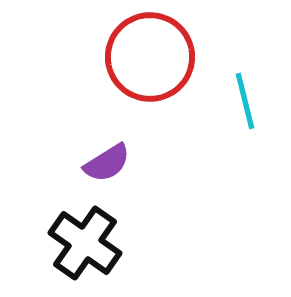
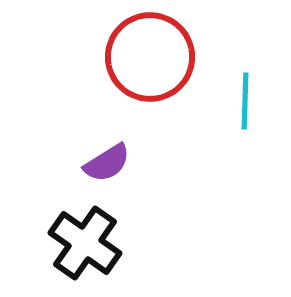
cyan line: rotated 16 degrees clockwise
